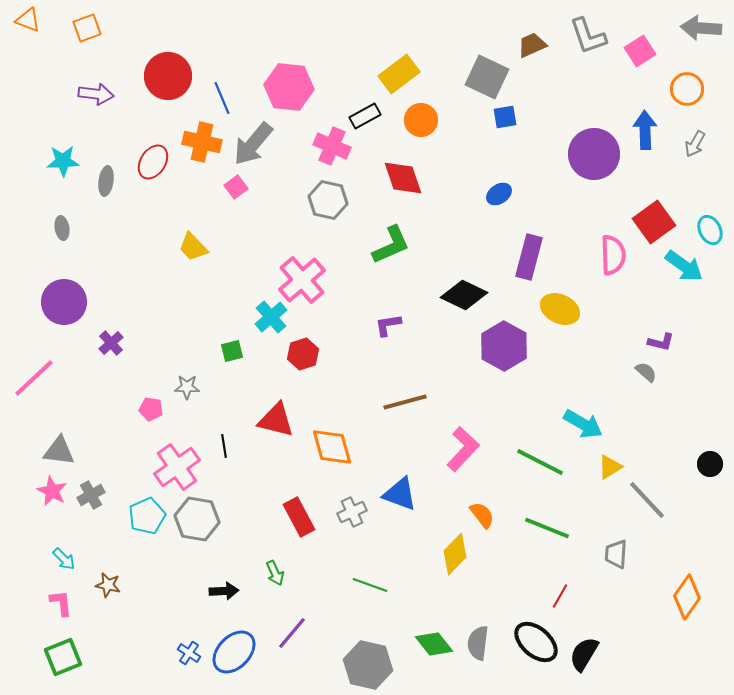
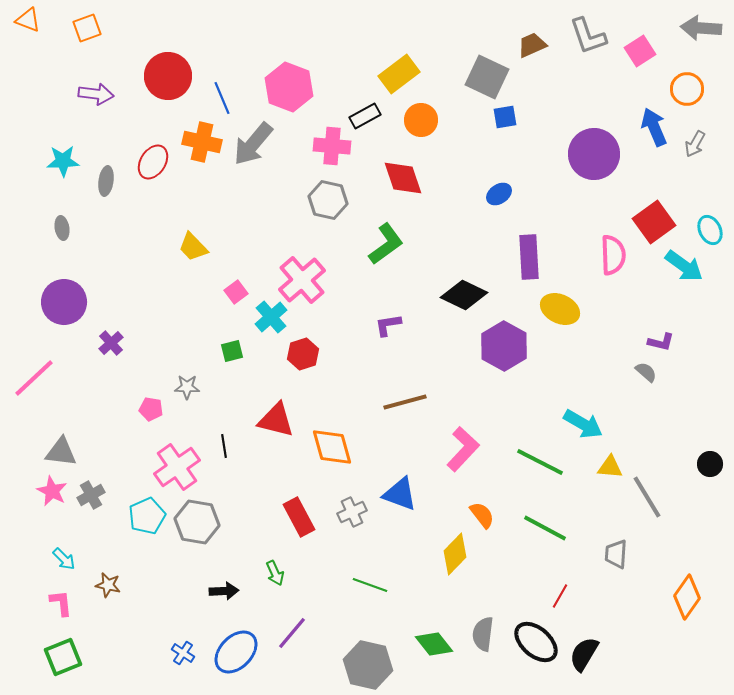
pink hexagon at (289, 87): rotated 15 degrees clockwise
blue arrow at (645, 130): moved 9 px right, 3 px up; rotated 21 degrees counterclockwise
pink cross at (332, 146): rotated 18 degrees counterclockwise
pink square at (236, 187): moved 105 px down
green L-shape at (391, 245): moved 5 px left, 1 px up; rotated 12 degrees counterclockwise
purple rectangle at (529, 257): rotated 18 degrees counterclockwise
gray triangle at (59, 451): moved 2 px right, 1 px down
yellow triangle at (610, 467): rotated 36 degrees clockwise
gray line at (647, 500): moved 3 px up; rotated 12 degrees clockwise
gray hexagon at (197, 519): moved 3 px down
green line at (547, 528): moved 2 px left; rotated 6 degrees clockwise
gray semicircle at (478, 643): moved 5 px right, 9 px up
blue ellipse at (234, 652): moved 2 px right
blue cross at (189, 653): moved 6 px left
